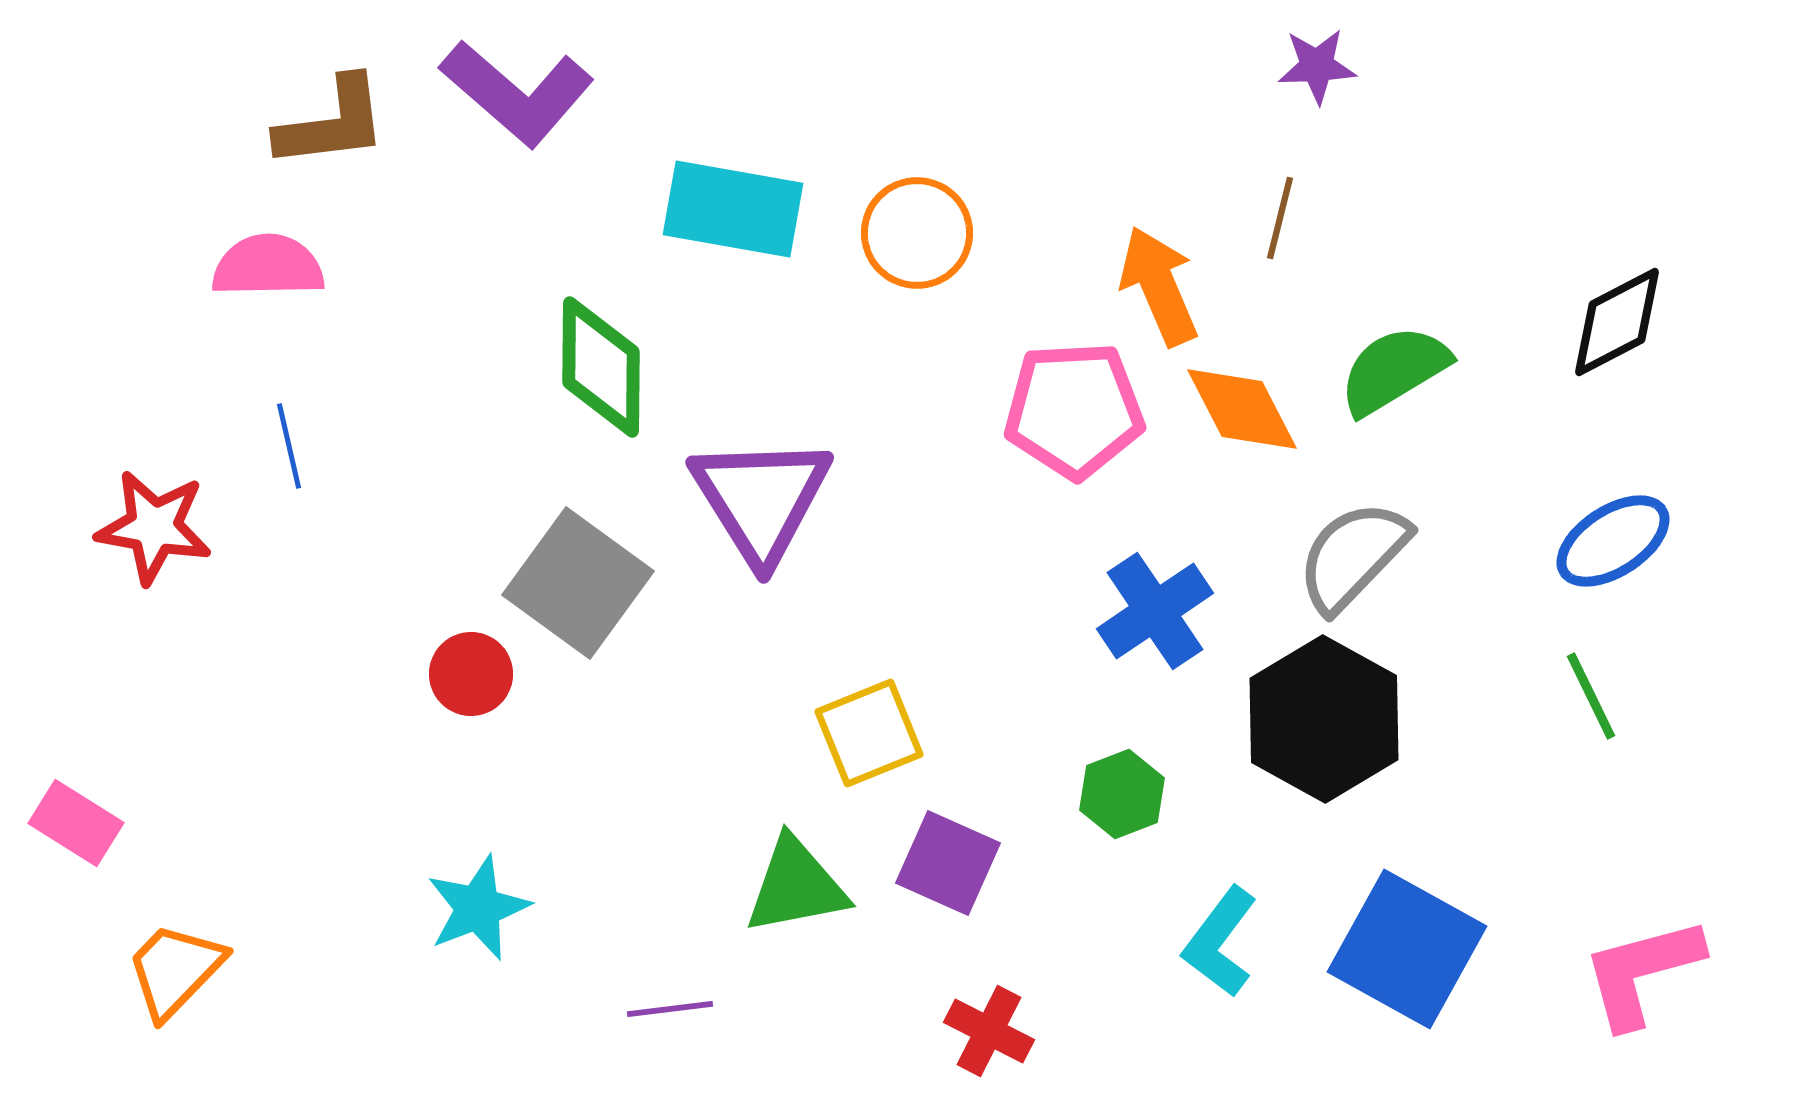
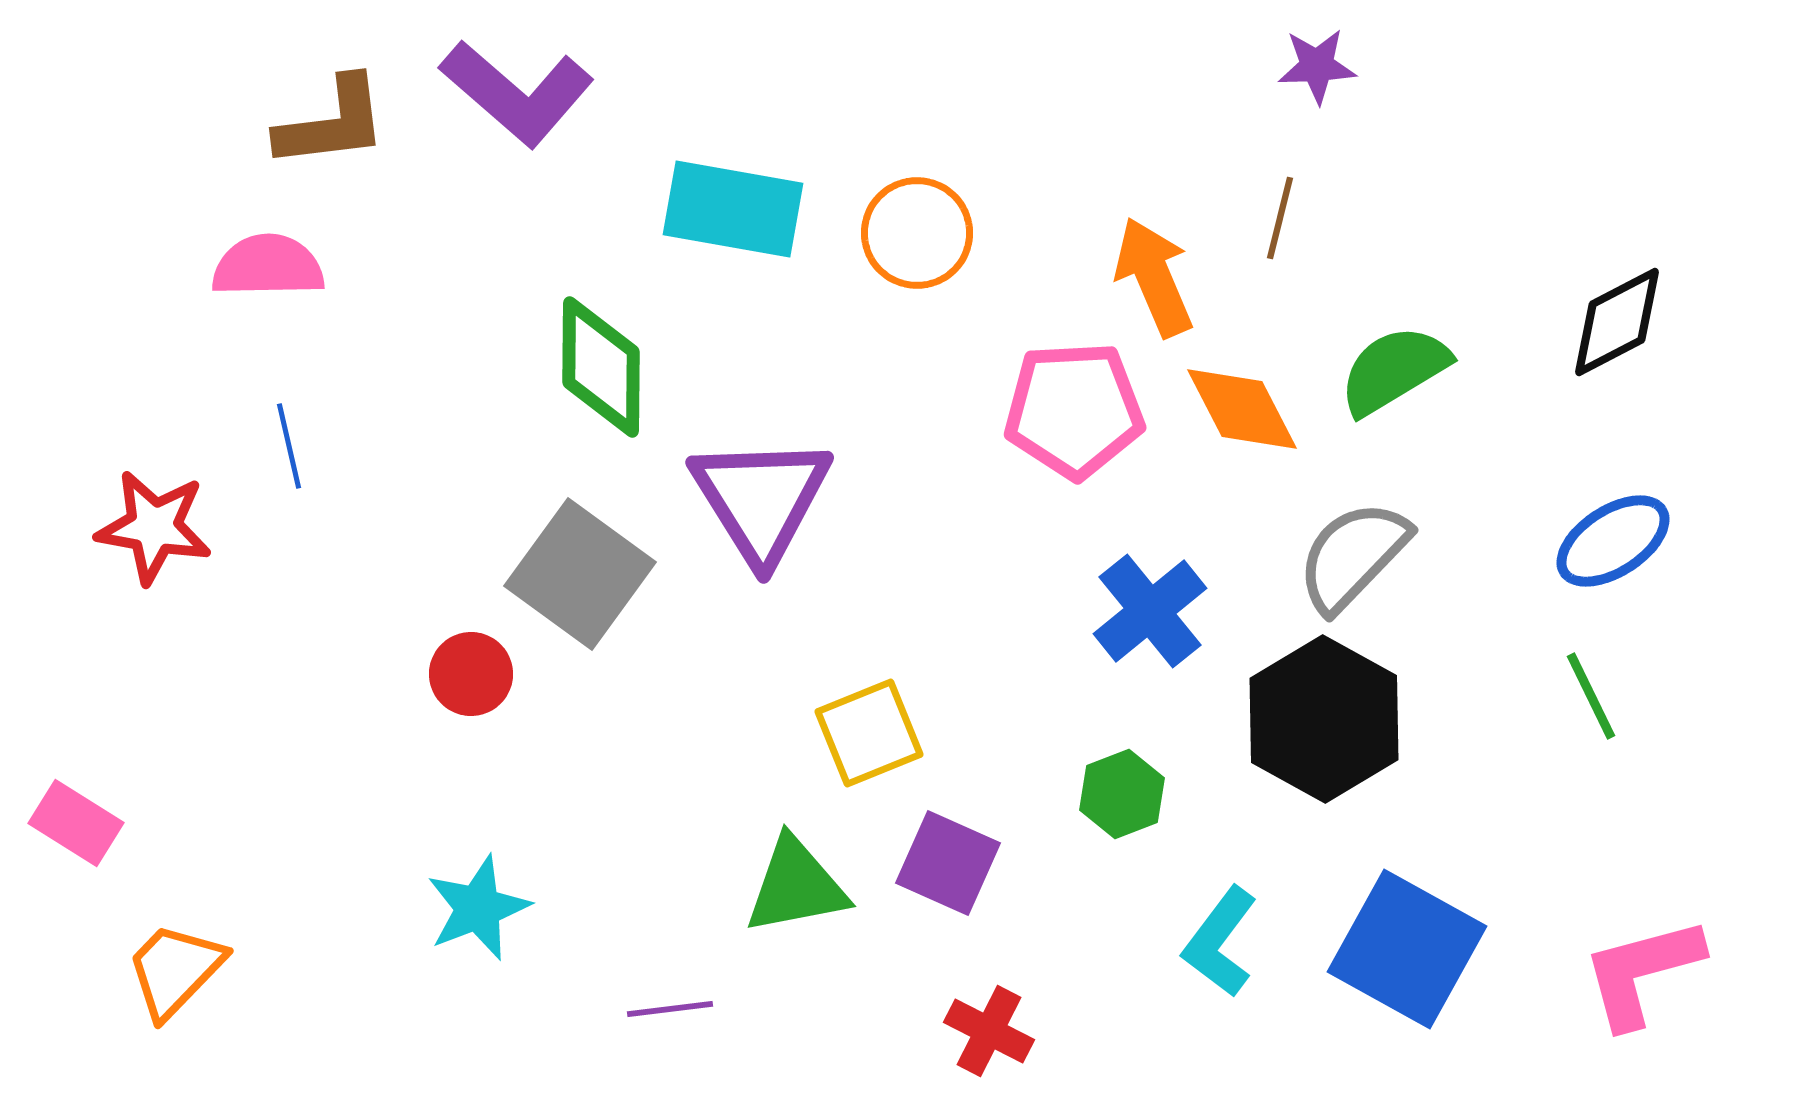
orange arrow: moved 5 px left, 9 px up
gray square: moved 2 px right, 9 px up
blue cross: moved 5 px left; rotated 5 degrees counterclockwise
